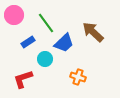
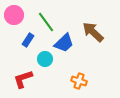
green line: moved 1 px up
blue rectangle: moved 2 px up; rotated 24 degrees counterclockwise
orange cross: moved 1 px right, 4 px down
